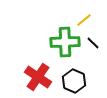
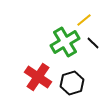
green cross: rotated 28 degrees counterclockwise
black hexagon: moved 2 px left, 2 px down; rotated 20 degrees clockwise
